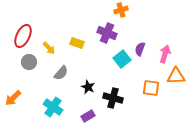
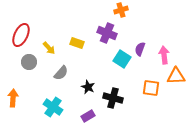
red ellipse: moved 2 px left, 1 px up
pink arrow: moved 1 px left, 1 px down; rotated 24 degrees counterclockwise
cyan square: rotated 18 degrees counterclockwise
orange arrow: rotated 138 degrees clockwise
